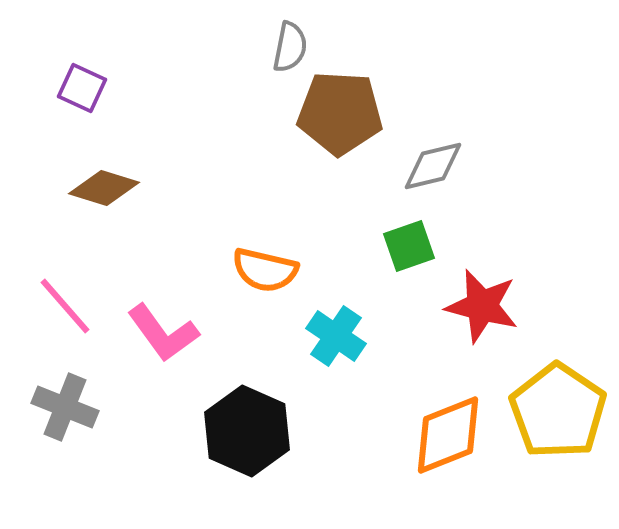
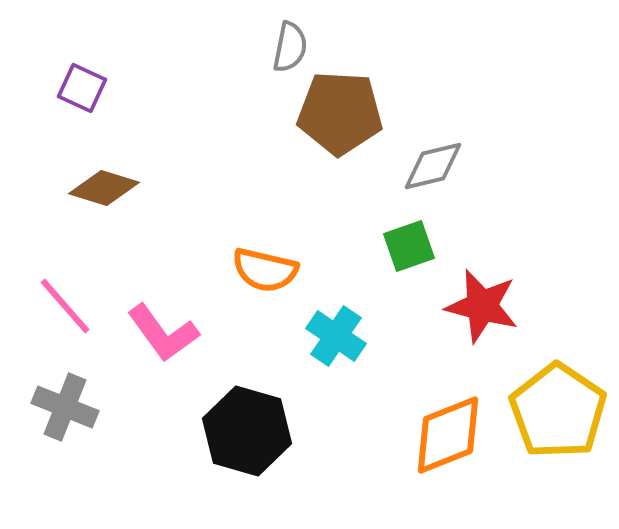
black hexagon: rotated 8 degrees counterclockwise
